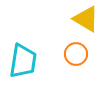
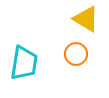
cyan trapezoid: moved 1 px right, 2 px down
